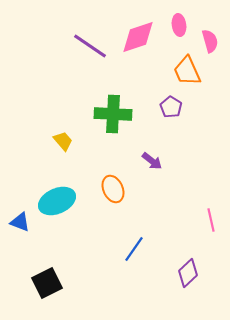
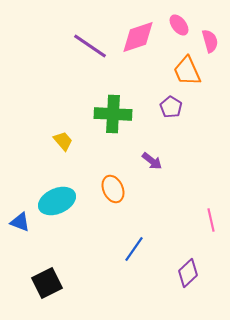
pink ellipse: rotated 30 degrees counterclockwise
